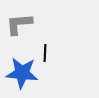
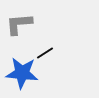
black line: rotated 54 degrees clockwise
